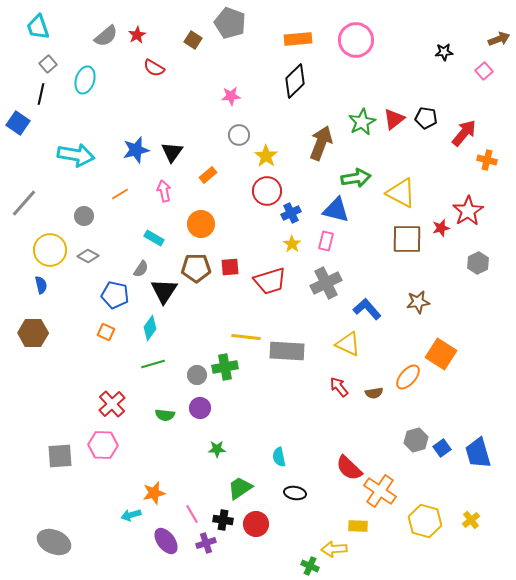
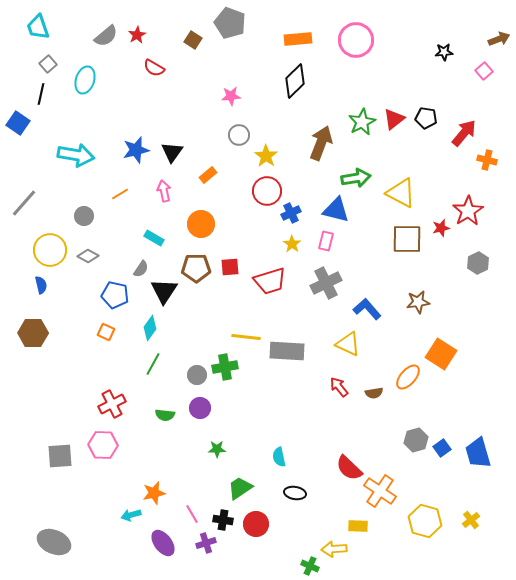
green line at (153, 364): rotated 45 degrees counterclockwise
red cross at (112, 404): rotated 16 degrees clockwise
purple ellipse at (166, 541): moved 3 px left, 2 px down
